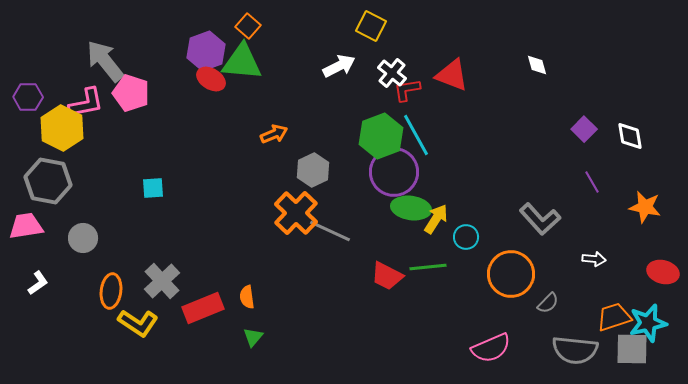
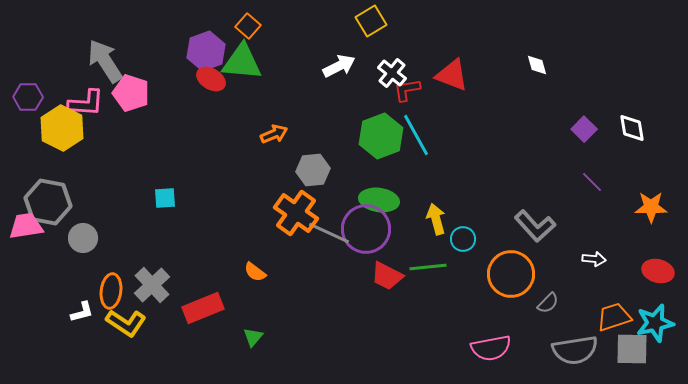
yellow square at (371, 26): moved 5 px up; rotated 32 degrees clockwise
gray arrow at (105, 61): rotated 6 degrees clockwise
pink L-shape at (86, 103): rotated 15 degrees clockwise
white diamond at (630, 136): moved 2 px right, 8 px up
gray hexagon at (313, 170): rotated 20 degrees clockwise
purple circle at (394, 172): moved 28 px left, 57 px down
gray hexagon at (48, 181): moved 21 px down
purple line at (592, 182): rotated 15 degrees counterclockwise
cyan square at (153, 188): moved 12 px right, 10 px down
orange star at (645, 207): moved 6 px right; rotated 12 degrees counterclockwise
green ellipse at (411, 208): moved 32 px left, 8 px up
orange cross at (296, 213): rotated 9 degrees counterclockwise
yellow arrow at (436, 219): rotated 48 degrees counterclockwise
gray L-shape at (540, 219): moved 5 px left, 7 px down
gray line at (330, 231): moved 1 px left, 2 px down
cyan circle at (466, 237): moved 3 px left, 2 px down
red ellipse at (663, 272): moved 5 px left, 1 px up
gray cross at (162, 281): moved 10 px left, 4 px down
white L-shape at (38, 283): moved 44 px right, 29 px down; rotated 20 degrees clockwise
orange semicircle at (247, 297): moved 8 px right, 25 px up; rotated 45 degrees counterclockwise
yellow L-shape at (138, 323): moved 12 px left
cyan star at (648, 323): moved 7 px right
pink semicircle at (491, 348): rotated 12 degrees clockwise
gray semicircle at (575, 350): rotated 15 degrees counterclockwise
